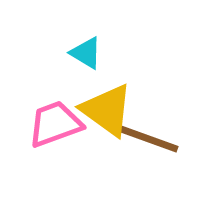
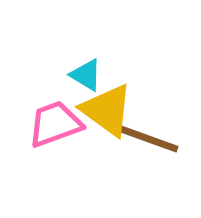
cyan triangle: moved 22 px down
